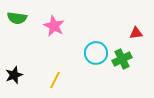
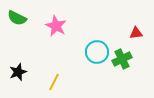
green semicircle: rotated 18 degrees clockwise
pink star: moved 2 px right
cyan circle: moved 1 px right, 1 px up
black star: moved 4 px right, 3 px up
yellow line: moved 1 px left, 2 px down
